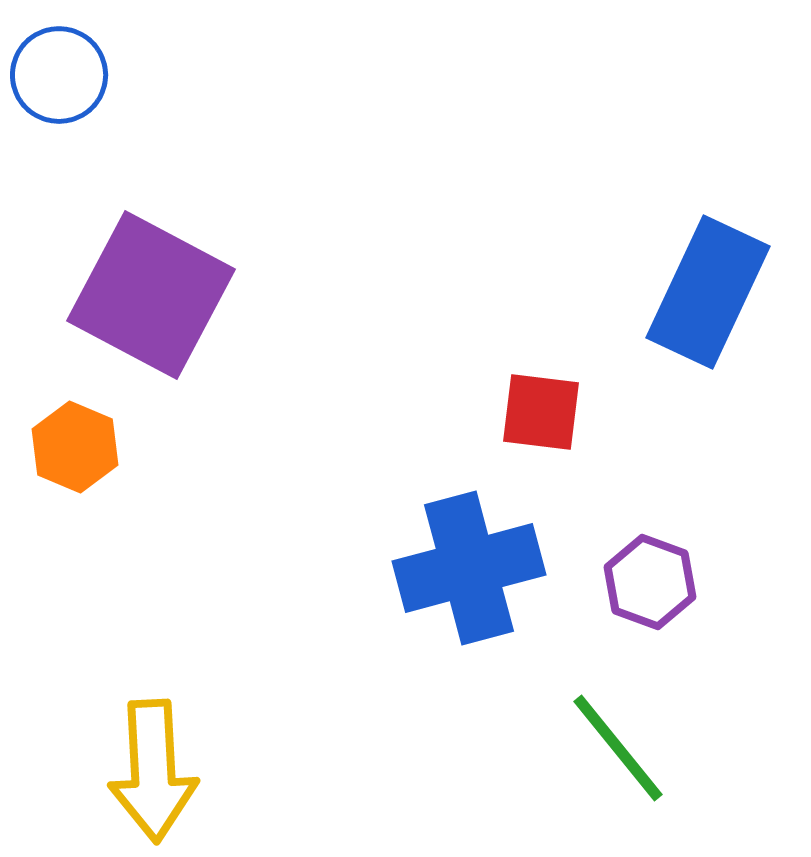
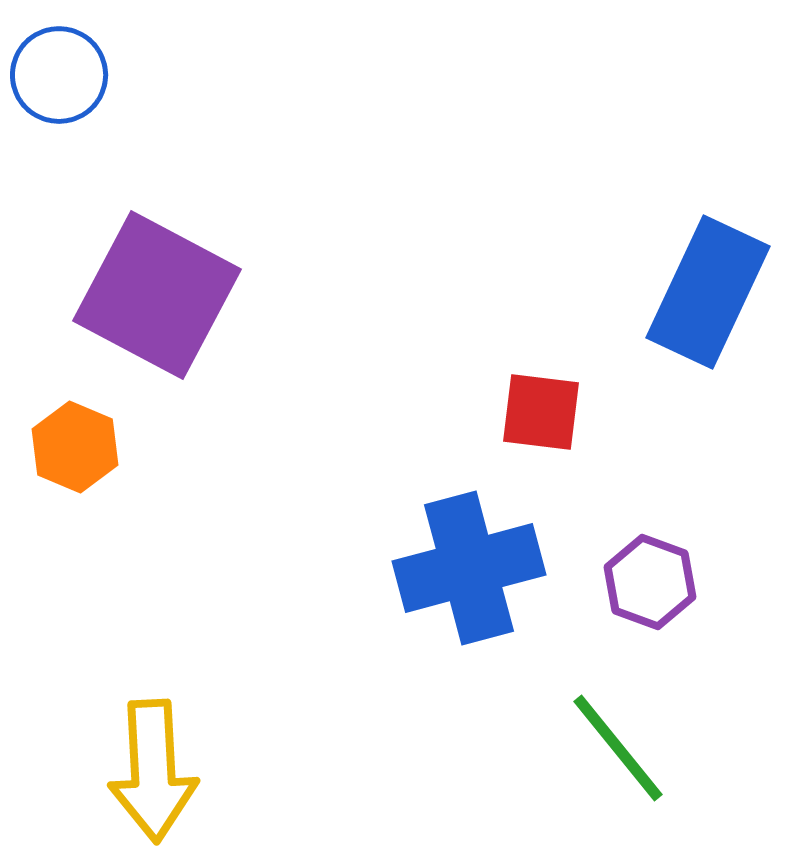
purple square: moved 6 px right
